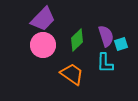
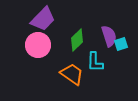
purple semicircle: moved 3 px right
pink circle: moved 5 px left
cyan L-shape: moved 10 px left, 1 px up
